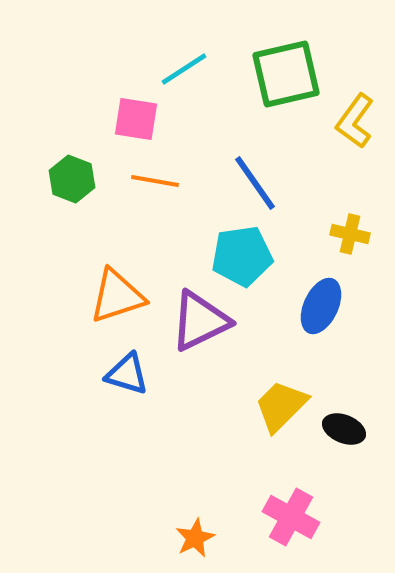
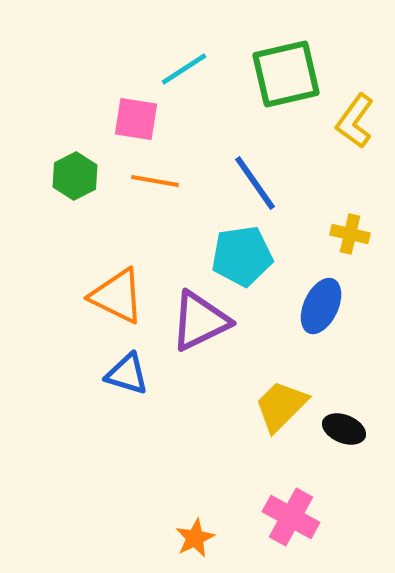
green hexagon: moved 3 px right, 3 px up; rotated 12 degrees clockwise
orange triangle: rotated 44 degrees clockwise
